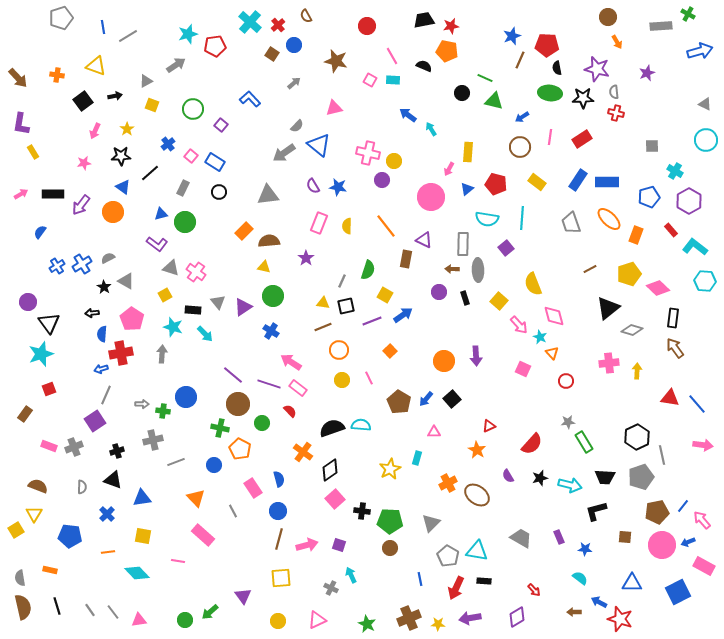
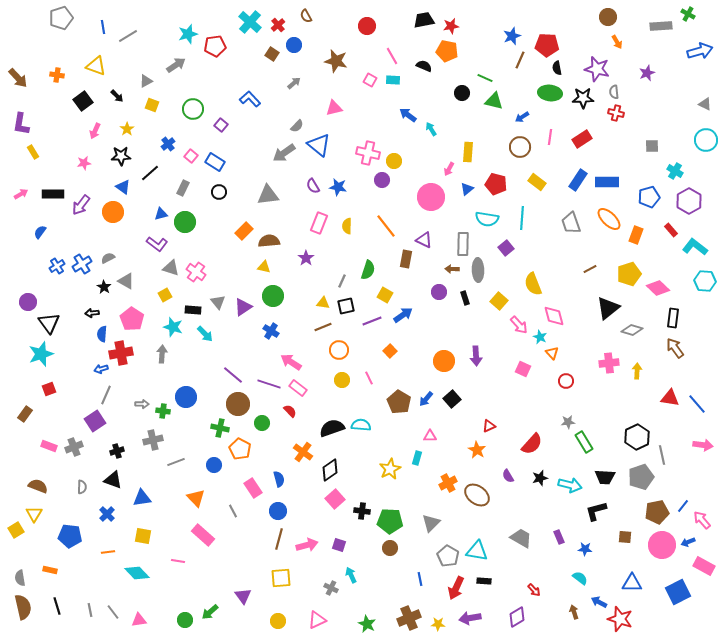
black arrow at (115, 96): moved 2 px right; rotated 56 degrees clockwise
pink triangle at (434, 432): moved 4 px left, 4 px down
gray line at (90, 610): rotated 24 degrees clockwise
brown arrow at (574, 612): rotated 72 degrees clockwise
